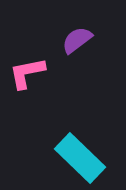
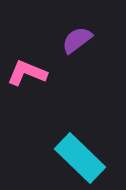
pink L-shape: rotated 33 degrees clockwise
